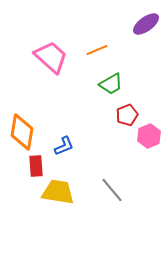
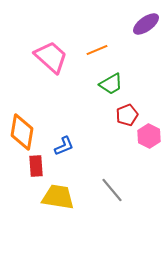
pink hexagon: rotated 10 degrees counterclockwise
yellow trapezoid: moved 5 px down
